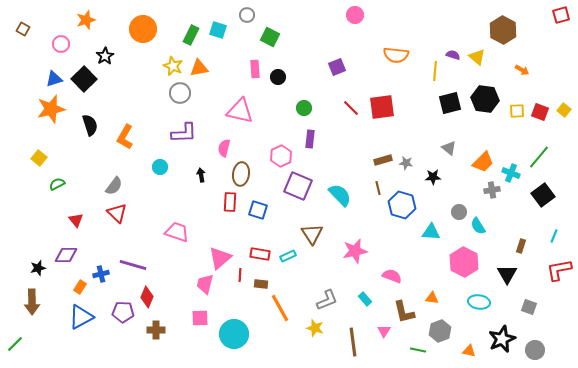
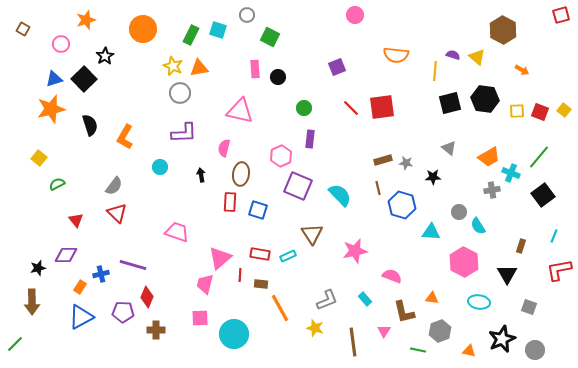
orange trapezoid at (483, 162): moved 6 px right, 5 px up; rotated 15 degrees clockwise
